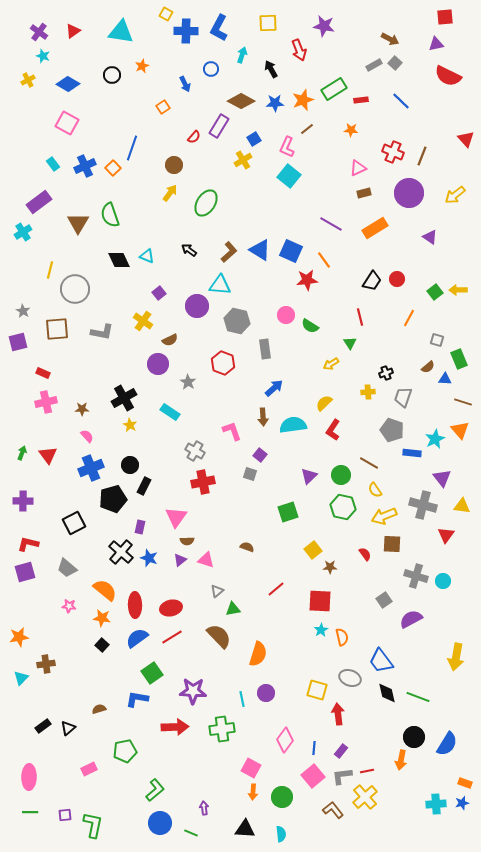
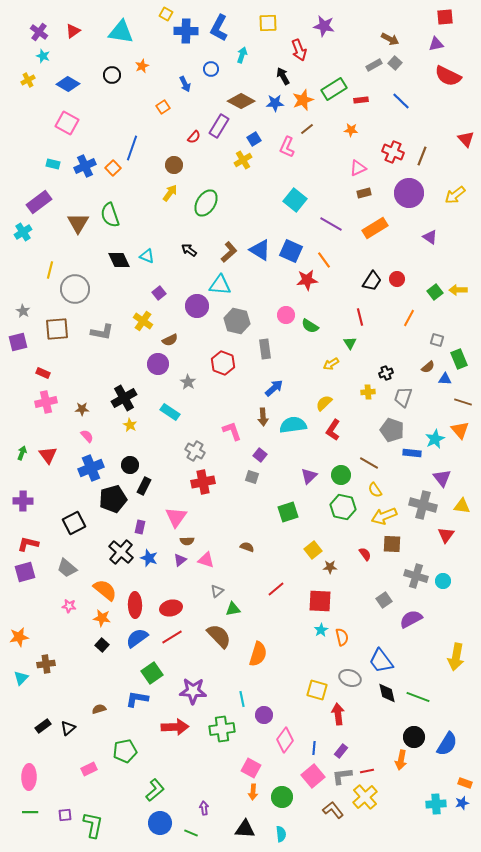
black arrow at (271, 69): moved 12 px right, 7 px down
cyan rectangle at (53, 164): rotated 40 degrees counterclockwise
cyan square at (289, 176): moved 6 px right, 24 px down
gray square at (250, 474): moved 2 px right, 3 px down
purple circle at (266, 693): moved 2 px left, 22 px down
